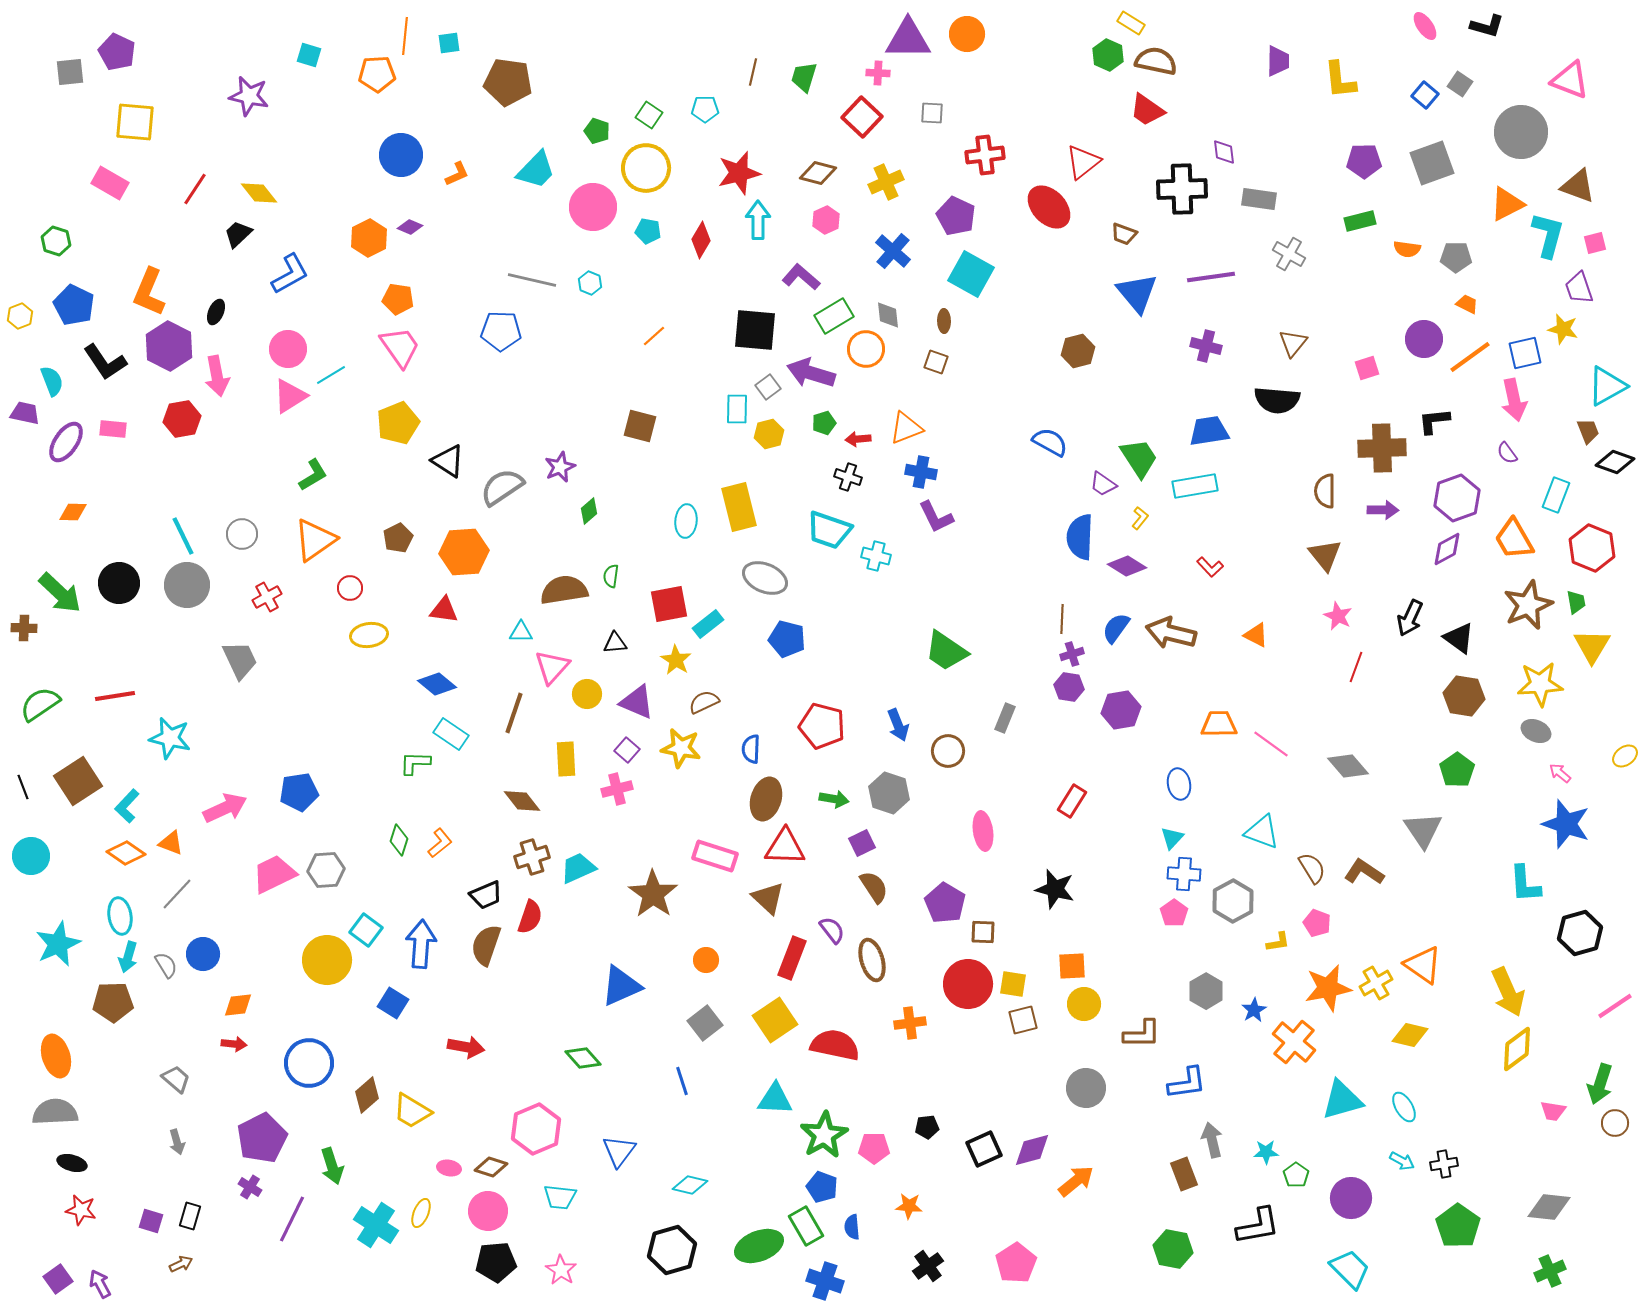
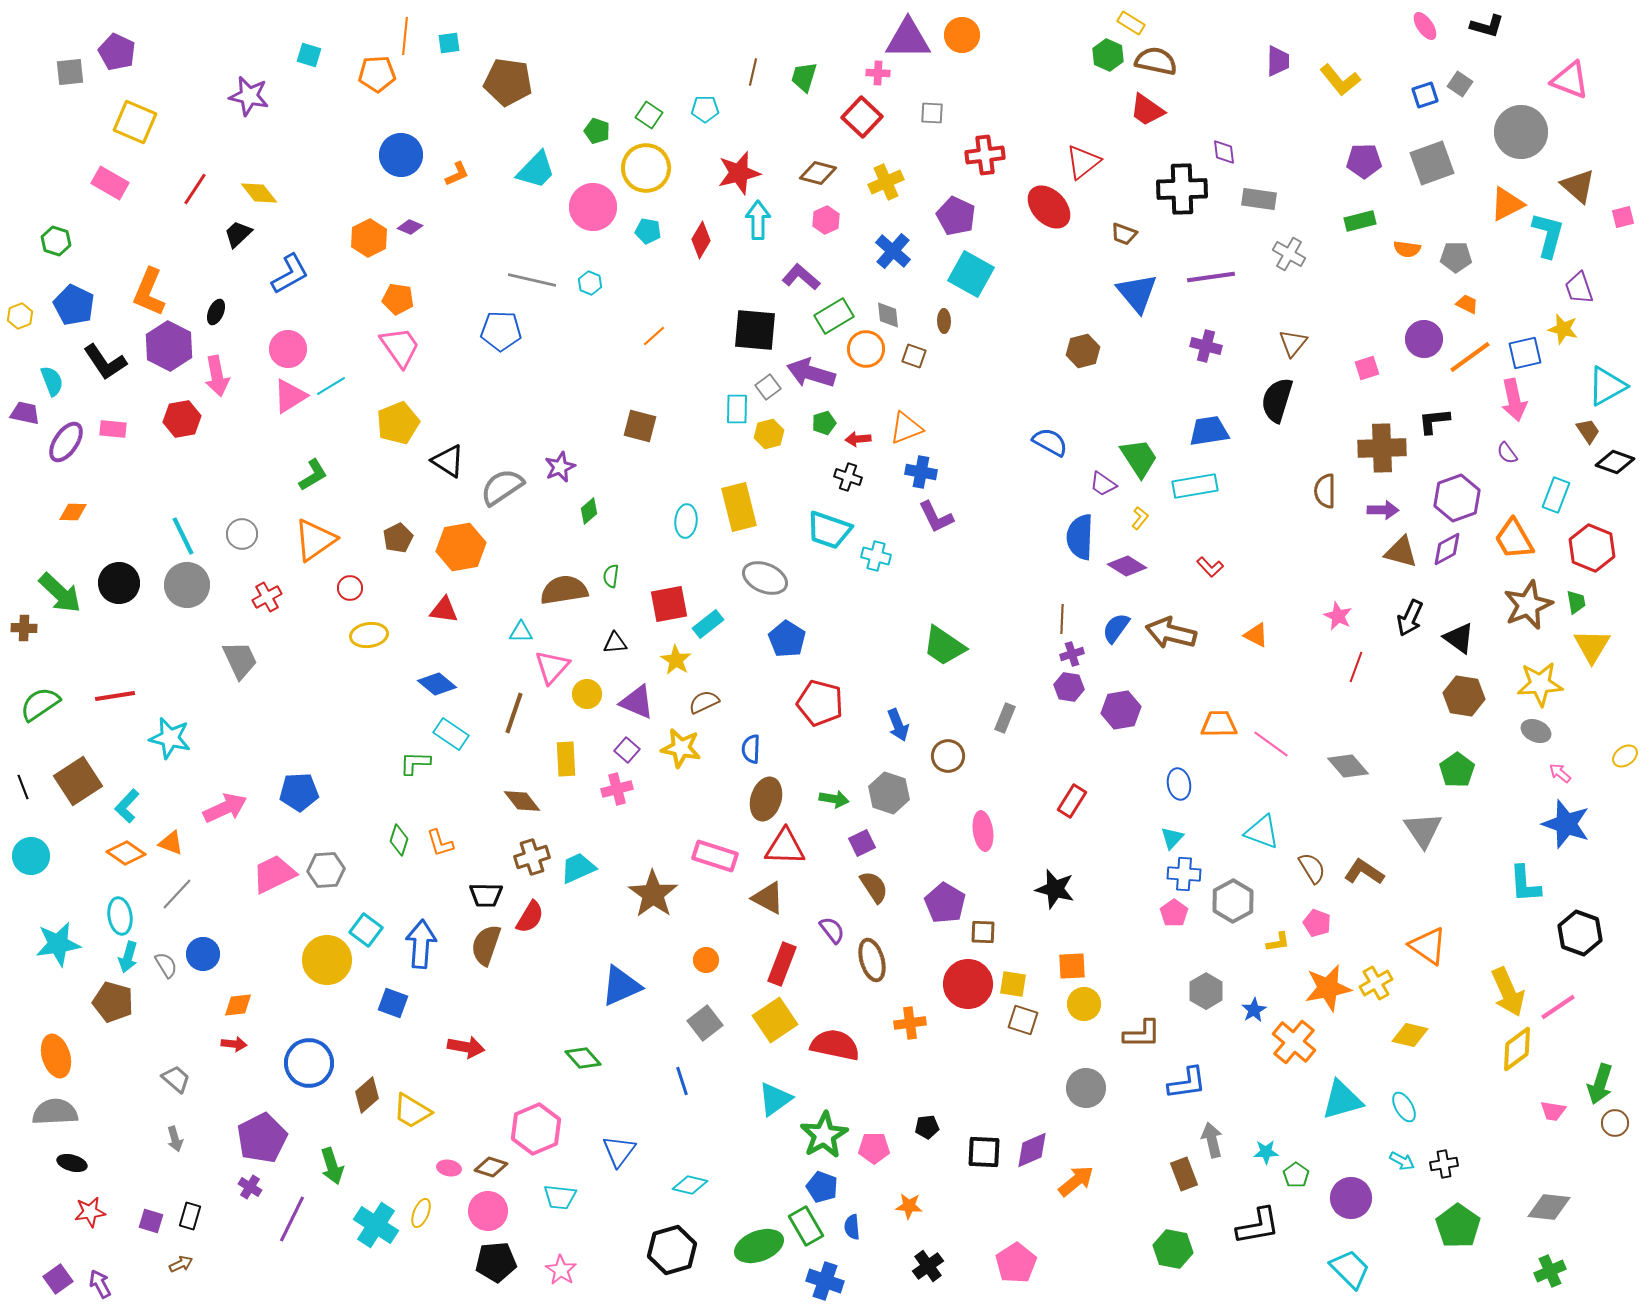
orange circle at (967, 34): moved 5 px left, 1 px down
yellow L-shape at (1340, 80): rotated 33 degrees counterclockwise
blue square at (1425, 95): rotated 32 degrees clockwise
yellow square at (135, 122): rotated 18 degrees clockwise
brown triangle at (1578, 186): rotated 21 degrees clockwise
pink square at (1595, 243): moved 28 px right, 26 px up
brown hexagon at (1078, 351): moved 5 px right
brown square at (936, 362): moved 22 px left, 6 px up
cyan line at (331, 375): moved 11 px down
black semicircle at (1277, 400): rotated 102 degrees clockwise
brown trapezoid at (1588, 431): rotated 12 degrees counterclockwise
orange hexagon at (464, 552): moved 3 px left, 5 px up; rotated 6 degrees counterclockwise
brown triangle at (1325, 555): moved 76 px right, 3 px up; rotated 36 degrees counterclockwise
blue pentagon at (787, 639): rotated 18 degrees clockwise
green trapezoid at (946, 651): moved 2 px left, 5 px up
red pentagon at (822, 726): moved 2 px left, 23 px up
brown circle at (948, 751): moved 5 px down
blue pentagon at (299, 792): rotated 6 degrees clockwise
orange L-shape at (440, 843): rotated 112 degrees clockwise
black trapezoid at (486, 895): rotated 24 degrees clockwise
brown triangle at (768, 898): rotated 15 degrees counterclockwise
red semicircle at (530, 917): rotated 12 degrees clockwise
black hexagon at (1580, 933): rotated 24 degrees counterclockwise
cyan star at (58, 944): rotated 15 degrees clockwise
red rectangle at (792, 958): moved 10 px left, 6 px down
orange triangle at (1423, 965): moved 5 px right, 19 px up
brown pentagon at (113, 1002): rotated 18 degrees clockwise
blue square at (393, 1003): rotated 12 degrees counterclockwise
pink line at (1615, 1006): moved 57 px left, 1 px down
brown square at (1023, 1020): rotated 32 degrees clockwise
cyan triangle at (775, 1099): rotated 39 degrees counterclockwise
gray arrow at (177, 1142): moved 2 px left, 3 px up
black square at (984, 1149): moved 3 px down; rotated 27 degrees clockwise
purple diamond at (1032, 1150): rotated 9 degrees counterclockwise
red star at (81, 1210): moved 9 px right, 2 px down; rotated 20 degrees counterclockwise
